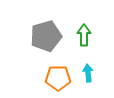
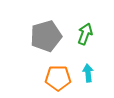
green arrow: moved 1 px right, 1 px up; rotated 20 degrees clockwise
